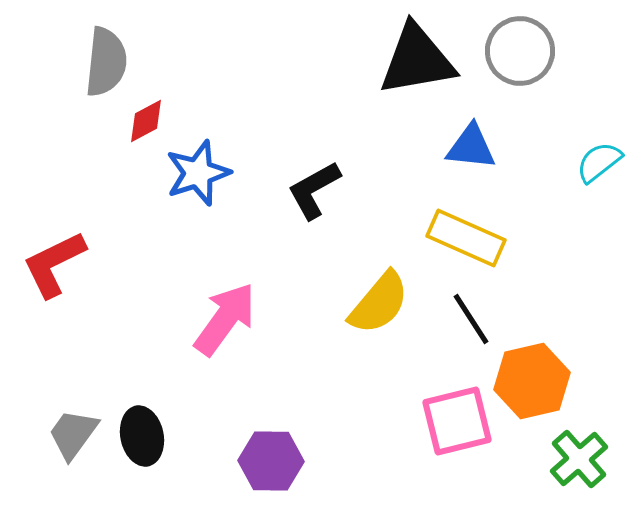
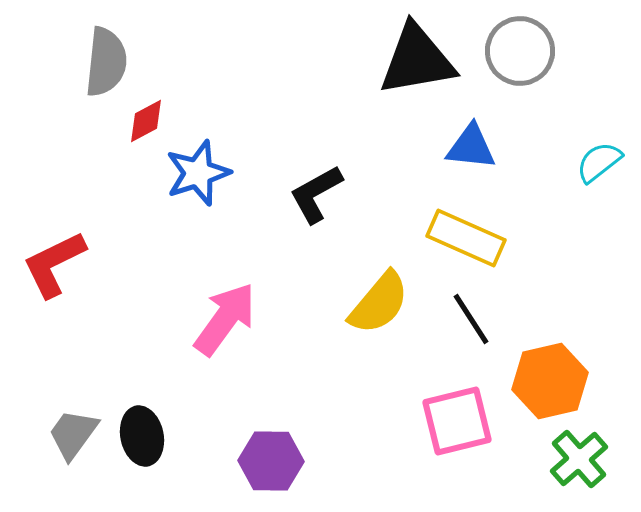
black L-shape: moved 2 px right, 4 px down
orange hexagon: moved 18 px right
